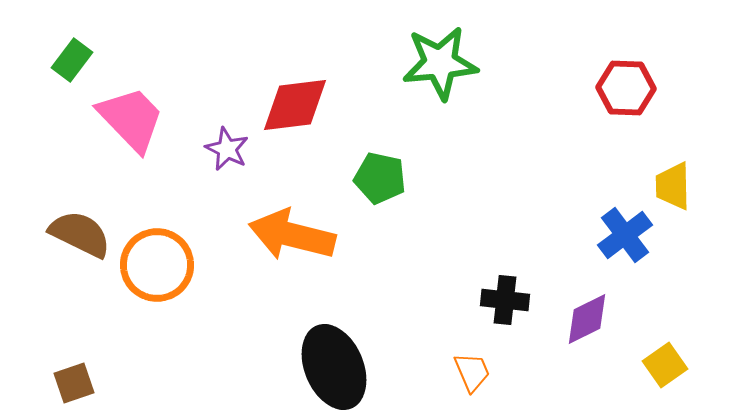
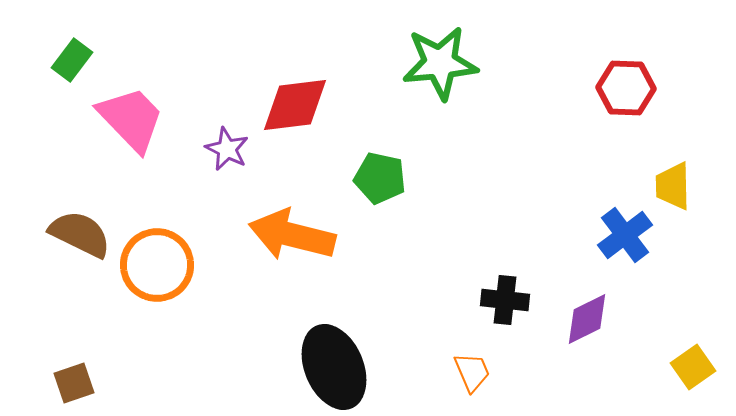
yellow square: moved 28 px right, 2 px down
